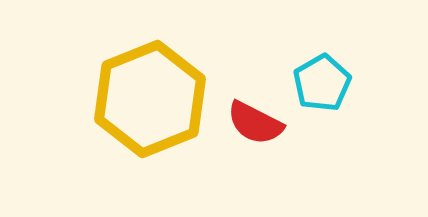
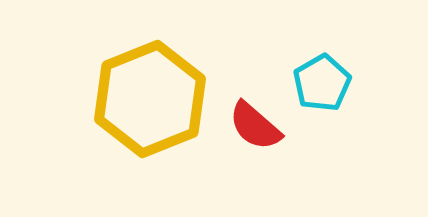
red semicircle: moved 3 px down; rotated 14 degrees clockwise
